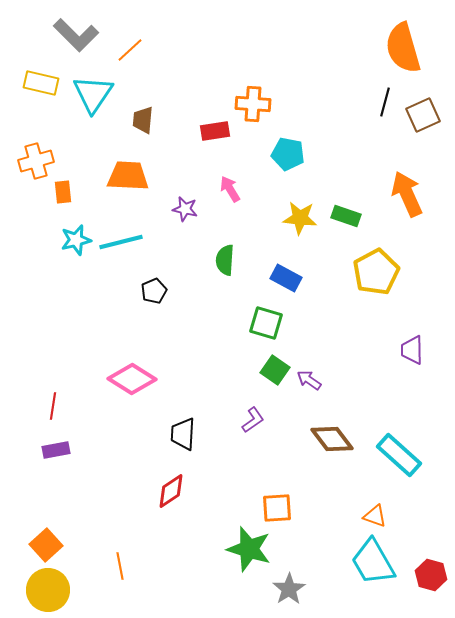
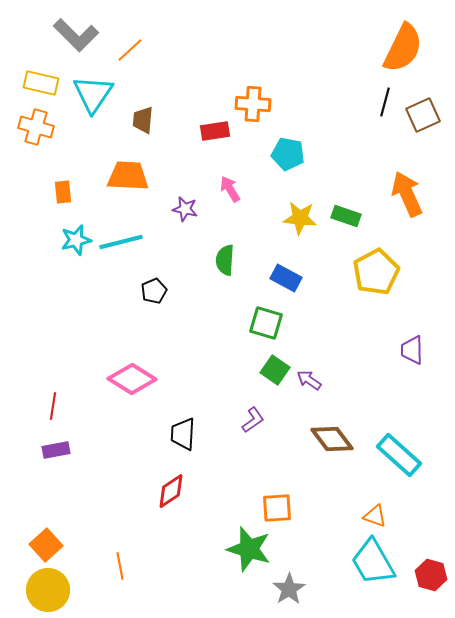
orange semicircle at (403, 48): rotated 138 degrees counterclockwise
orange cross at (36, 161): moved 34 px up; rotated 32 degrees clockwise
